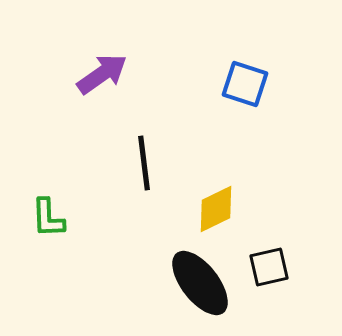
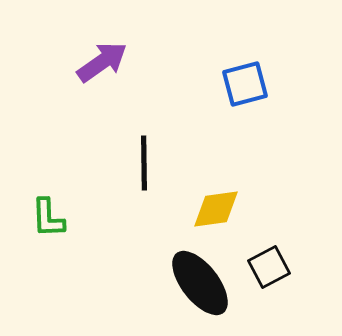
purple arrow: moved 12 px up
blue square: rotated 33 degrees counterclockwise
black line: rotated 6 degrees clockwise
yellow diamond: rotated 18 degrees clockwise
black square: rotated 15 degrees counterclockwise
